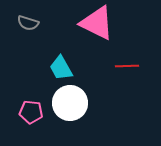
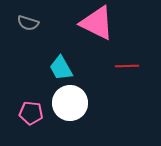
pink pentagon: moved 1 px down
